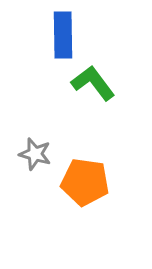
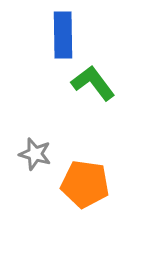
orange pentagon: moved 2 px down
